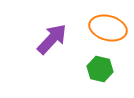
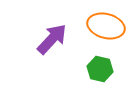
orange ellipse: moved 2 px left, 2 px up
